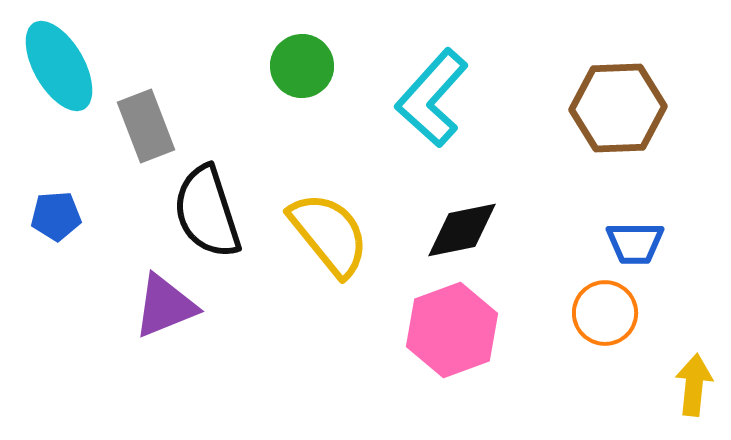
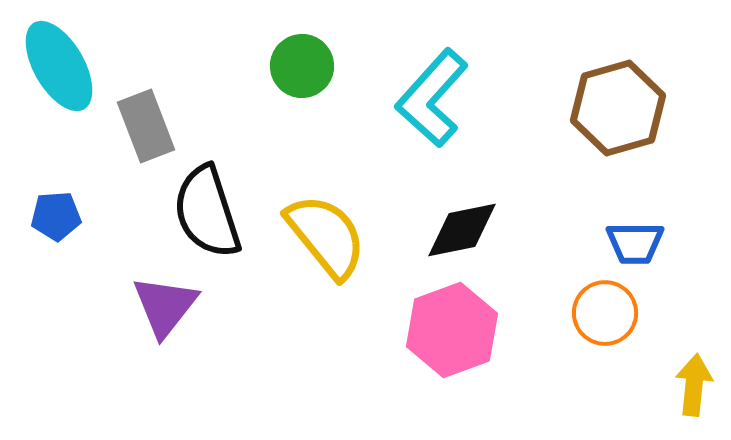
brown hexagon: rotated 14 degrees counterclockwise
yellow semicircle: moved 3 px left, 2 px down
purple triangle: rotated 30 degrees counterclockwise
